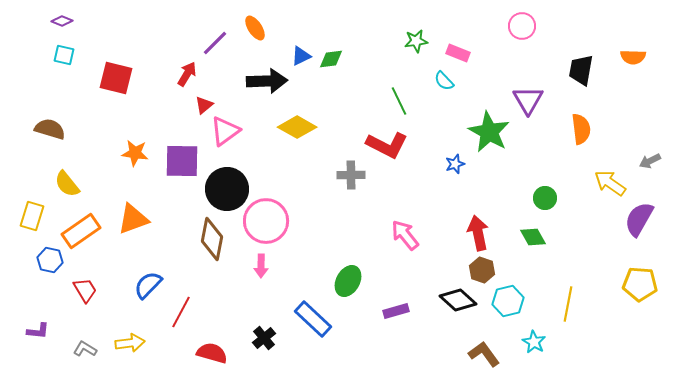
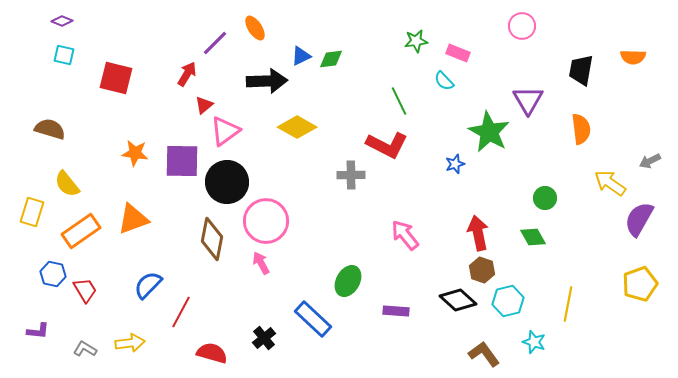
black circle at (227, 189): moved 7 px up
yellow rectangle at (32, 216): moved 4 px up
blue hexagon at (50, 260): moved 3 px right, 14 px down
pink arrow at (261, 266): moved 3 px up; rotated 150 degrees clockwise
yellow pentagon at (640, 284): rotated 24 degrees counterclockwise
purple rectangle at (396, 311): rotated 20 degrees clockwise
cyan star at (534, 342): rotated 10 degrees counterclockwise
